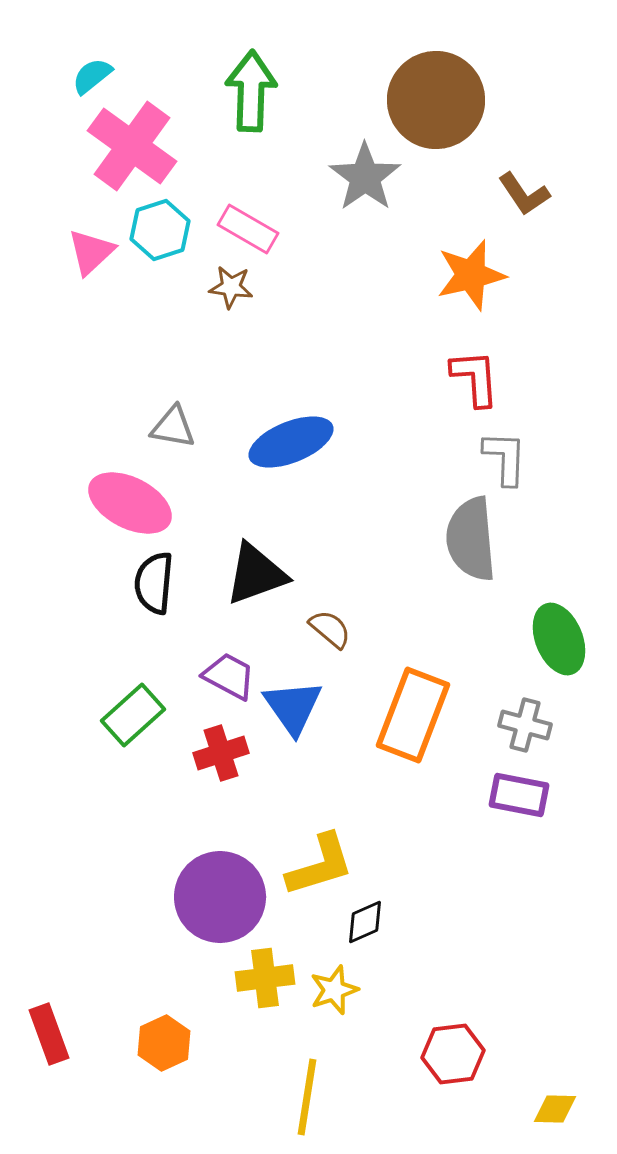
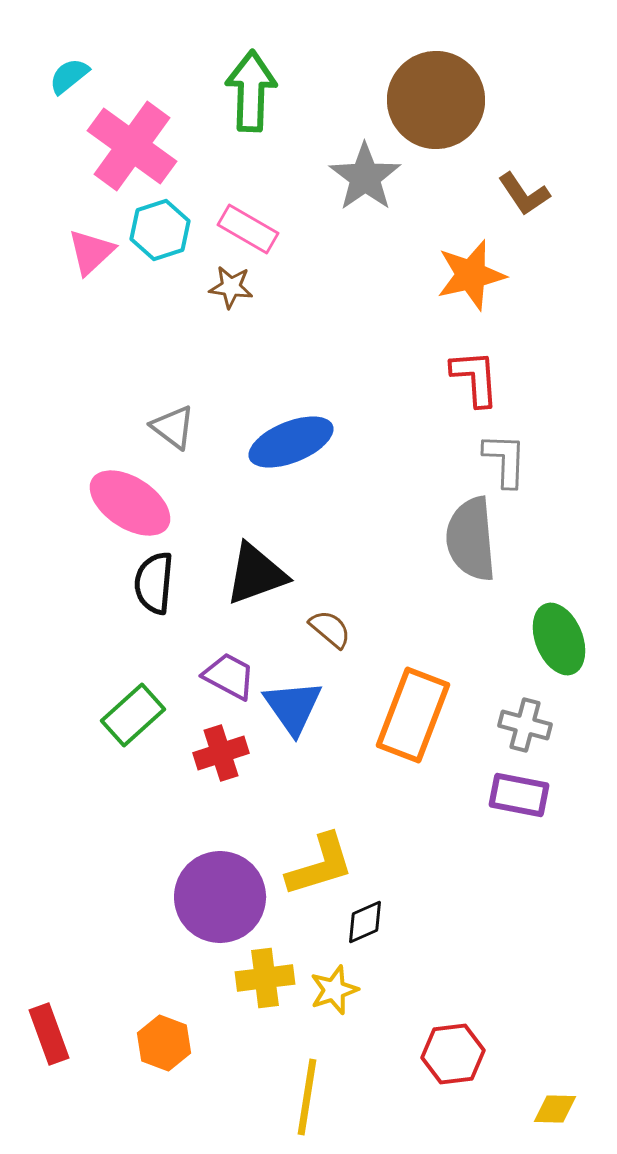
cyan semicircle: moved 23 px left
gray triangle: rotated 27 degrees clockwise
gray L-shape: moved 2 px down
pink ellipse: rotated 6 degrees clockwise
orange hexagon: rotated 14 degrees counterclockwise
